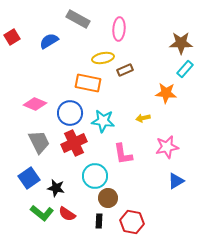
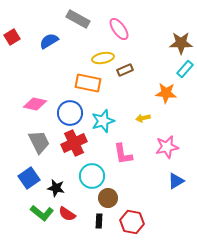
pink ellipse: rotated 40 degrees counterclockwise
pink diamond: rotated 10 degrees counterclockwise
cyan star: rotated 25 degrees counterclockwise
cyan circle: moved 3 px left
